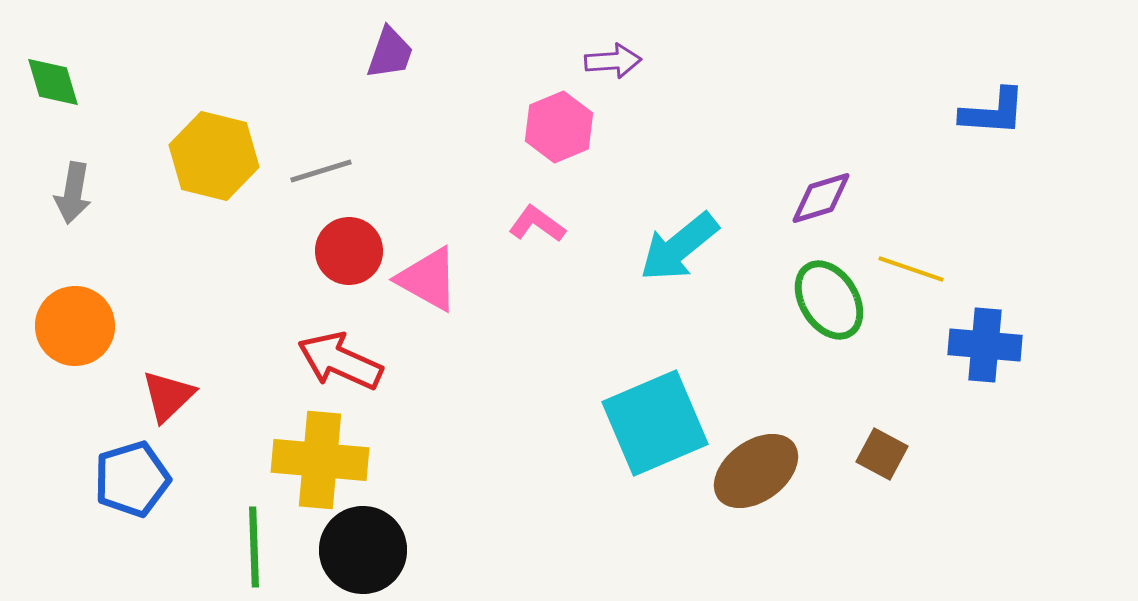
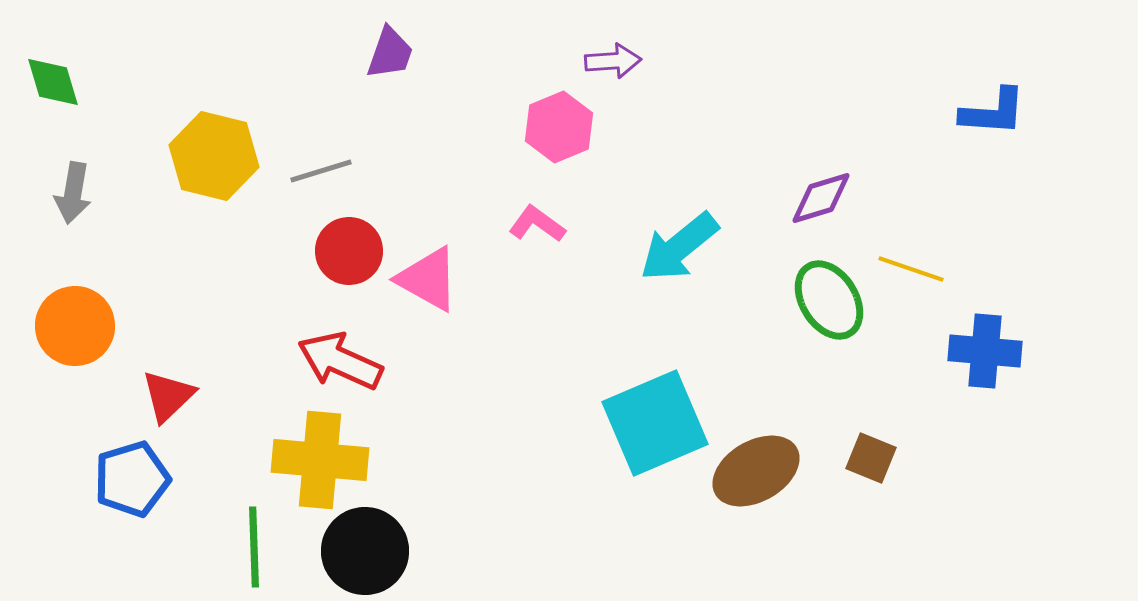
blue cross: moved 6 px down
brown square: moved 11 px left, 4 px down; rotated 6 degrees counterclockwise
brown ellipse: rotated 6 degrees clockwise
black circle: moved 2 px right, 1 px down
